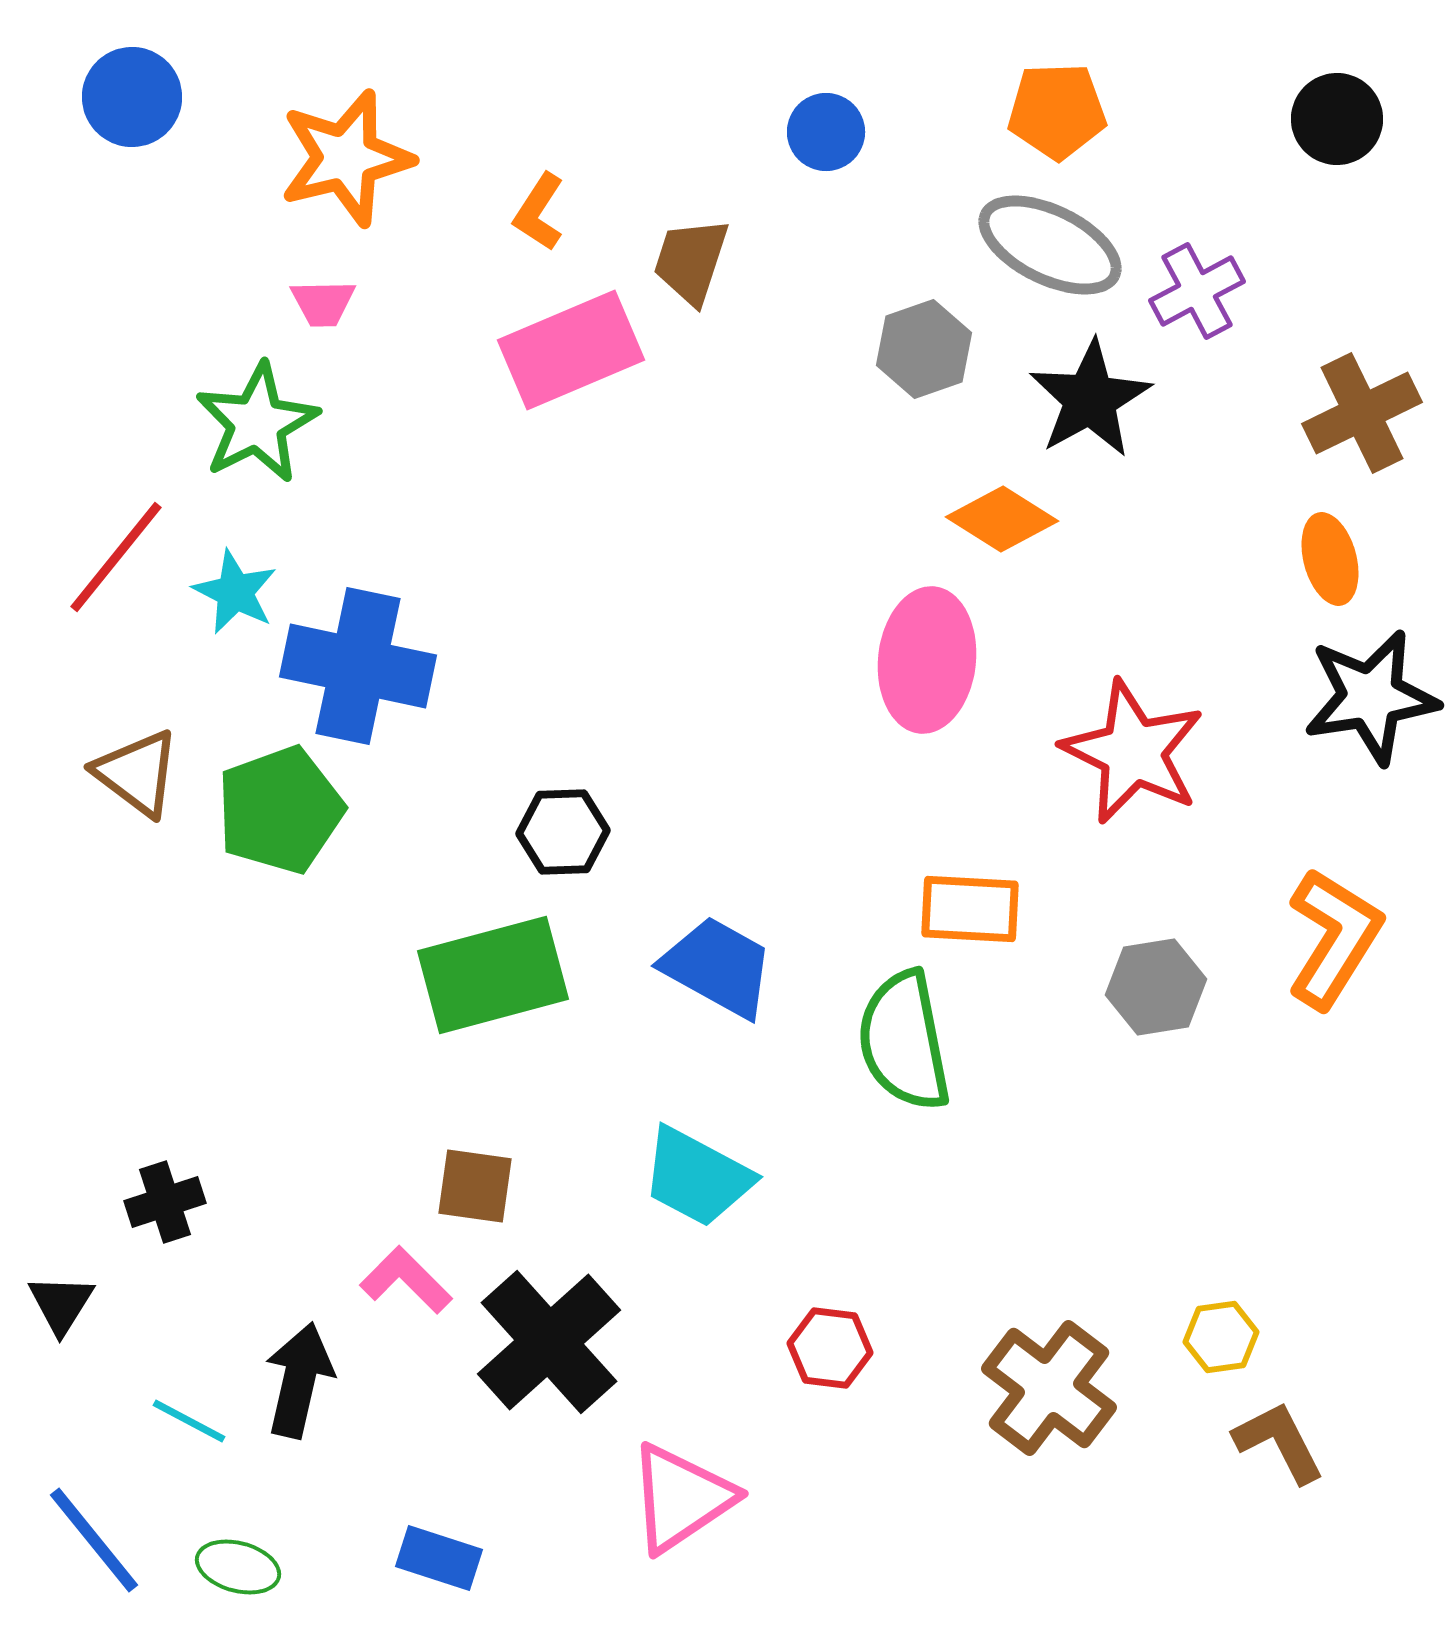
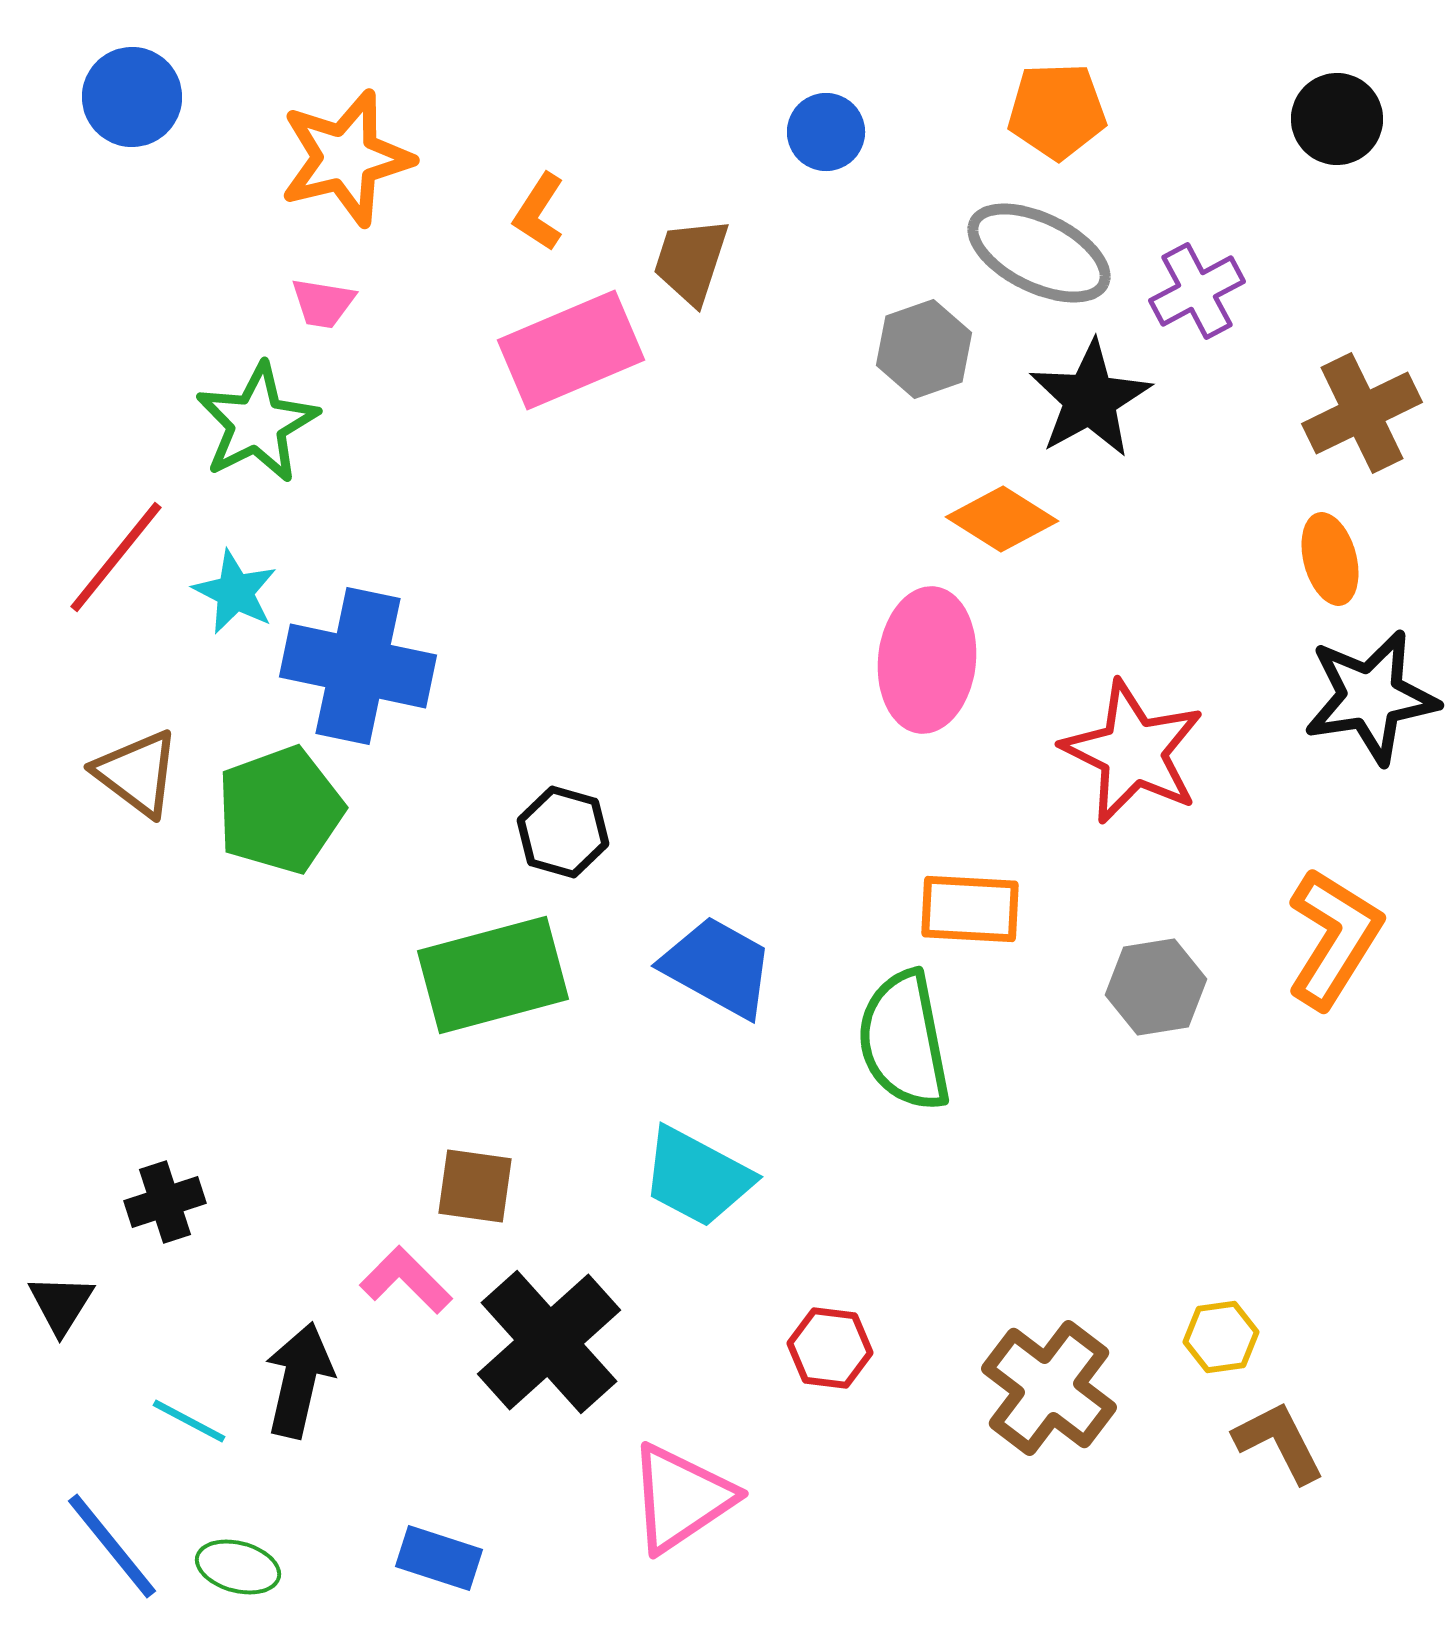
gray ellipse at (1050, 245): moved 11 px left, 8 px down
pink trapezoid at (323, 303): rotated 10 degrees clockwise
black hexagon at (563, 832): rotated 18 degrees clockwise
blue line at (94, 1540): moved 18 px right, 6 px down
